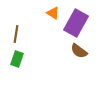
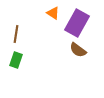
purple rectangle: moved 1 px right
brown semicircle: moved 1 px left, 1 px up
green rectangle: moved 1 px left, 1 px down
